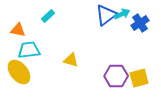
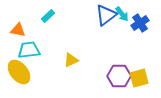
cyan arrow: rotated 77 degrees clockwise
yellow triangle: rotated 42 degrees counterclockwise
purple hexagon: moved 3 px right
